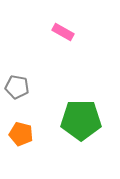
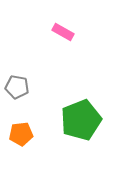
green pentagon: rotated 21 degrees counterclockwise
orange pentagon: rotated 20 degrees counterclockwise
